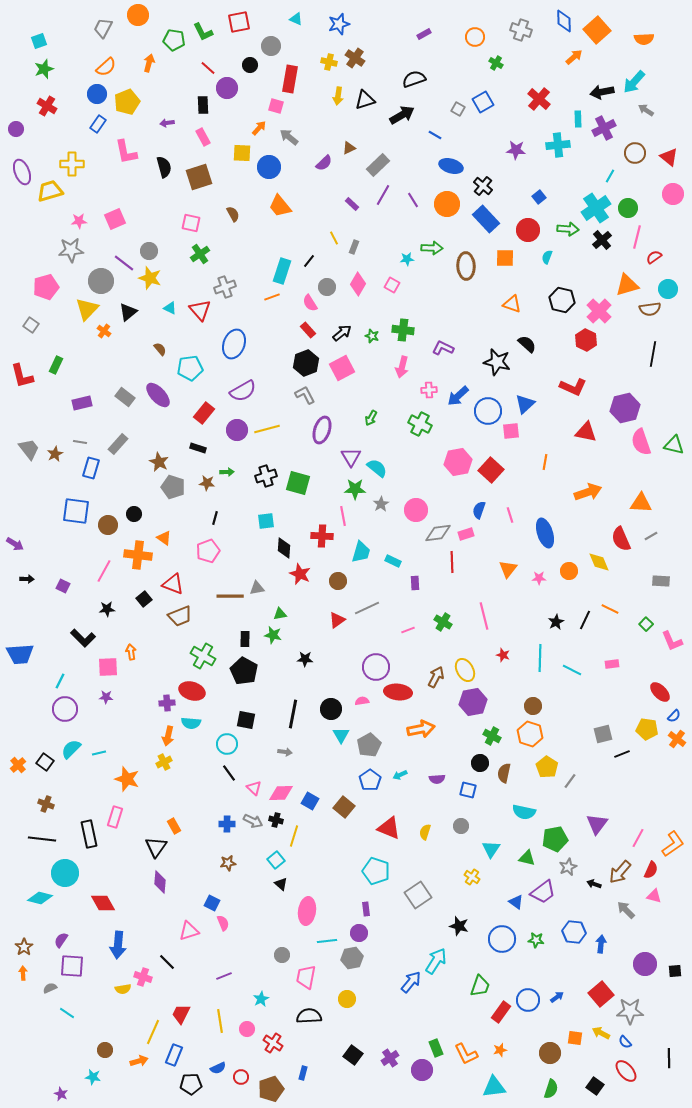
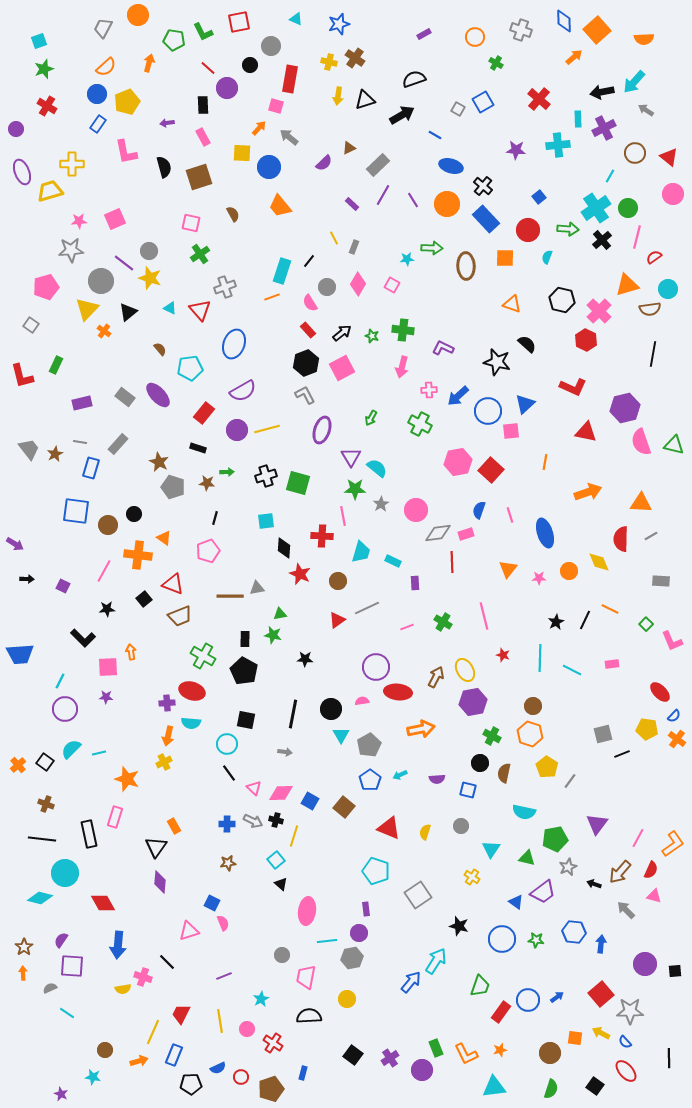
red semicircle at (621, 539): rotated 25 degrees clockwise
pink line at (408, 630): moved 1 px left, 3 px up
